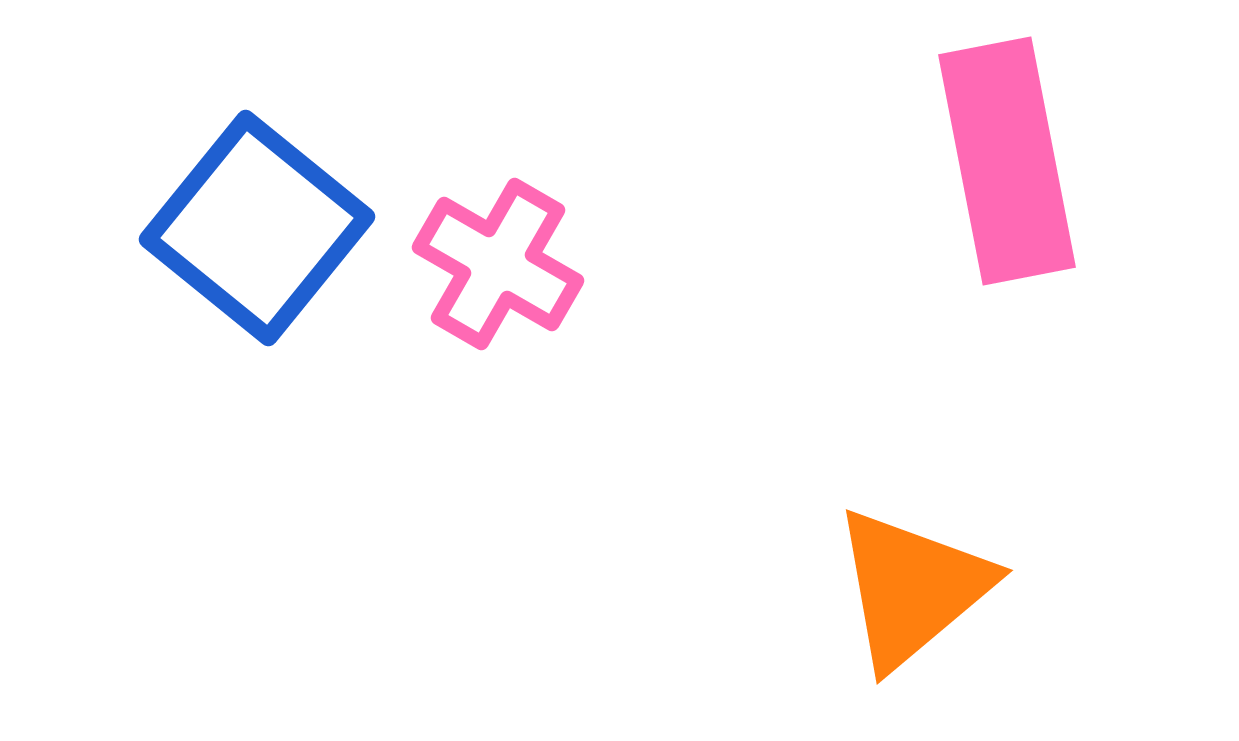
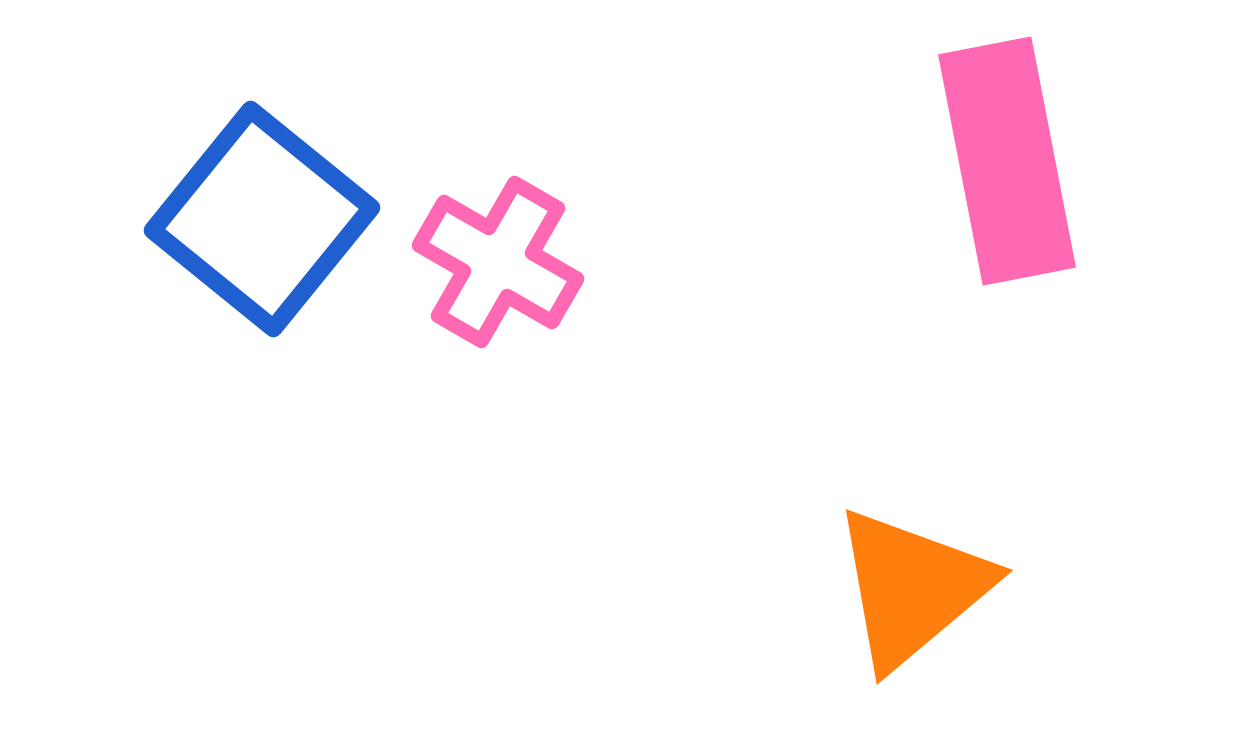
blue square: moved 5 px right, 9 px up
pink cross: moved 2 px up
